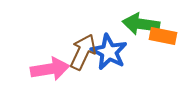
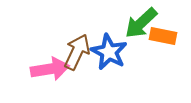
green arrow: moved 1 px up; rotated 51 degrees counterclockwise
brown arrow: moved 6 px left
